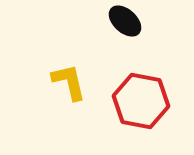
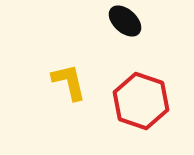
red hexagon: rotated 8 degrees clockwise
